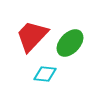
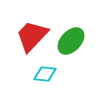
green ellipse: moved 1 px right, 2 px up
